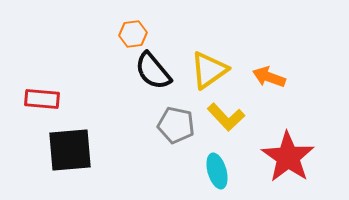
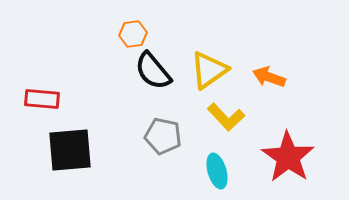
gray pentagon: moved 13 px left, 11 px down
